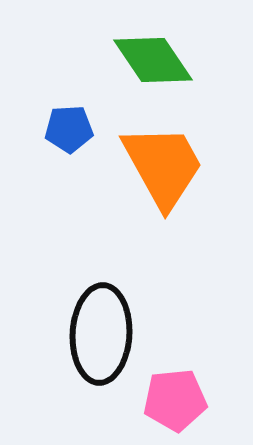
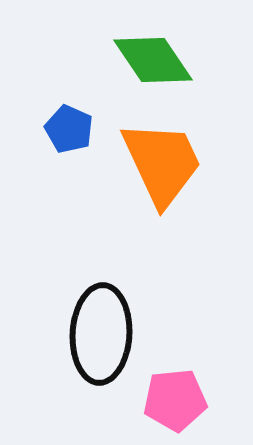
blue pentagon: rotated 27 degrees clockwise
orange trapezoid: moved 1 px left, 3 px up; rotated 4 degrees clockwise
